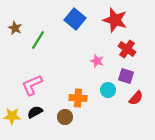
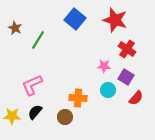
pink star: moved 7 px right, 5 px down; rotated 16 degrees counterclockwise
purple square: moved 1 px down; rotated 14 degrees clockwise
black semicircle: rotated 21 degrees counterclockwise
